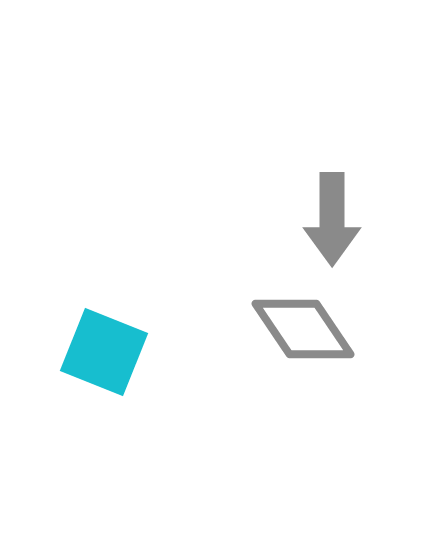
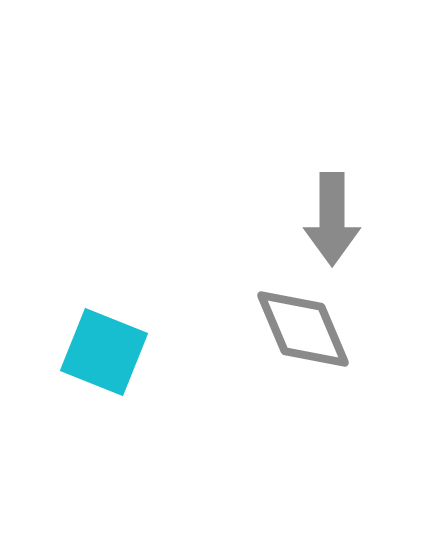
gray diamond: rotated 11 degrees clockwise
